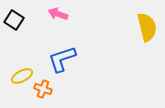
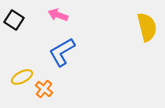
pink arrow: moved 1 px down
blue L-shape: moved 7 px up; rotated 12 degrees counterclockwise
yellow ellipse: moved 1 px down
orange cross: moved 1 px right; rotated 18 degrees clockwise
